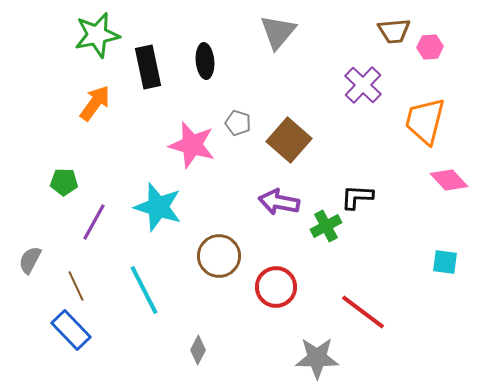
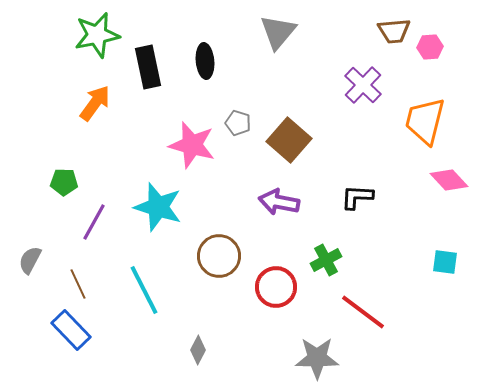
green cross: moved 34 px down
brown line: moved 2 px right, 2 px up
